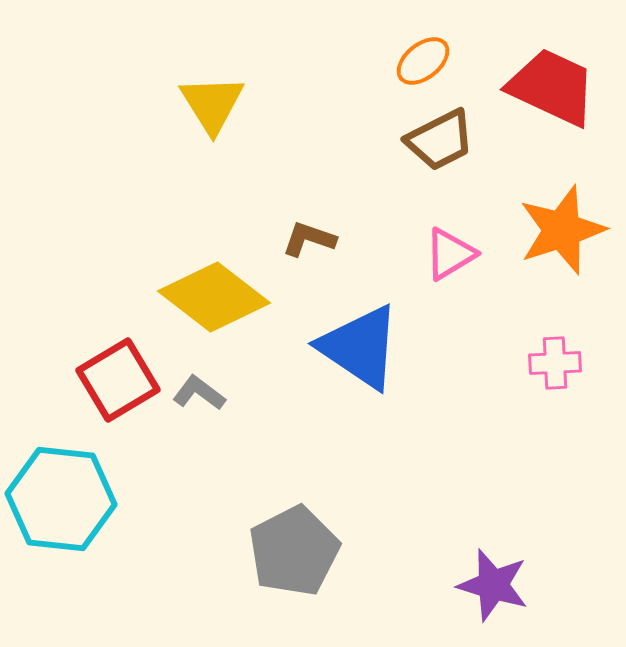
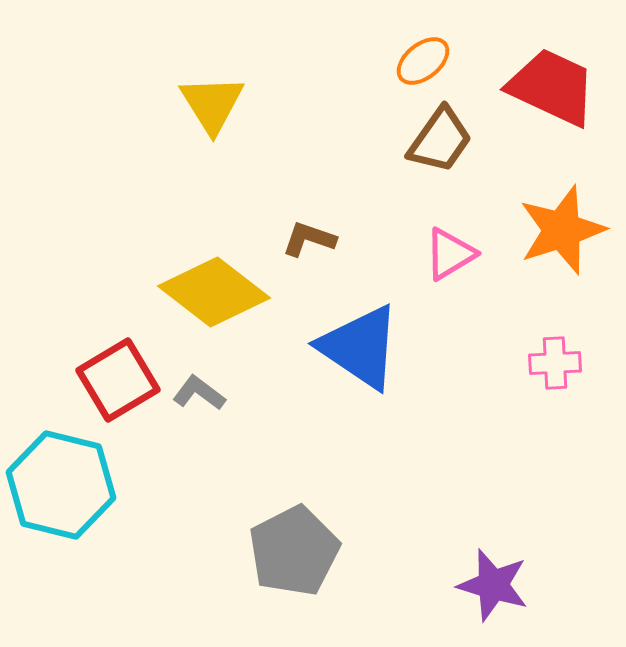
brown trapezoid: rotated 28 degrees counterclockwise
yellow diamond: moved 5 px up
cyan hexagon: moved 14 px up; rotated 8 degrees clockwise
